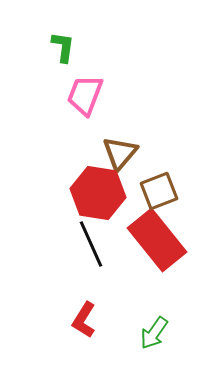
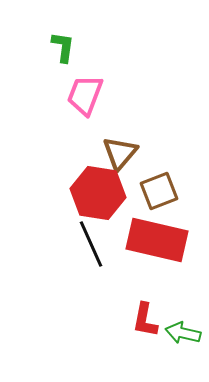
red rectangle: rotated 38 degrees counterclockwise
red L-shape: moved 61 px right; rotated 21 degrees counterclockwise
green arrow: moved 29 px right; rotated 68 degrees clockwise
